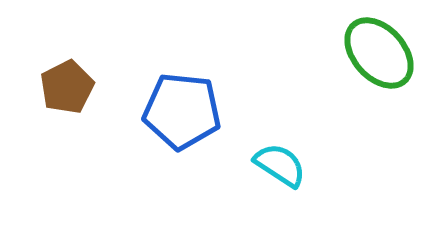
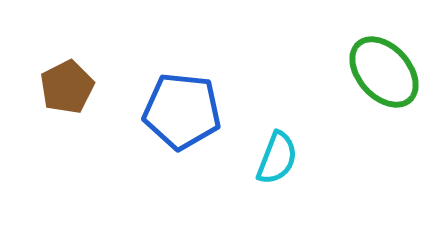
green ellipse: moved 5 px right, 19 px down
cyan semicircle: moved 3 px left, 7 px up; rotated 78 degrees clockwise
